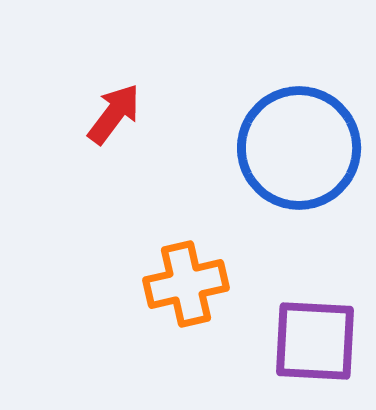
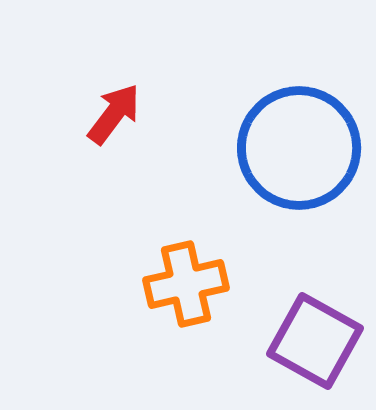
purple square: rotated 26 degrees clockwise
